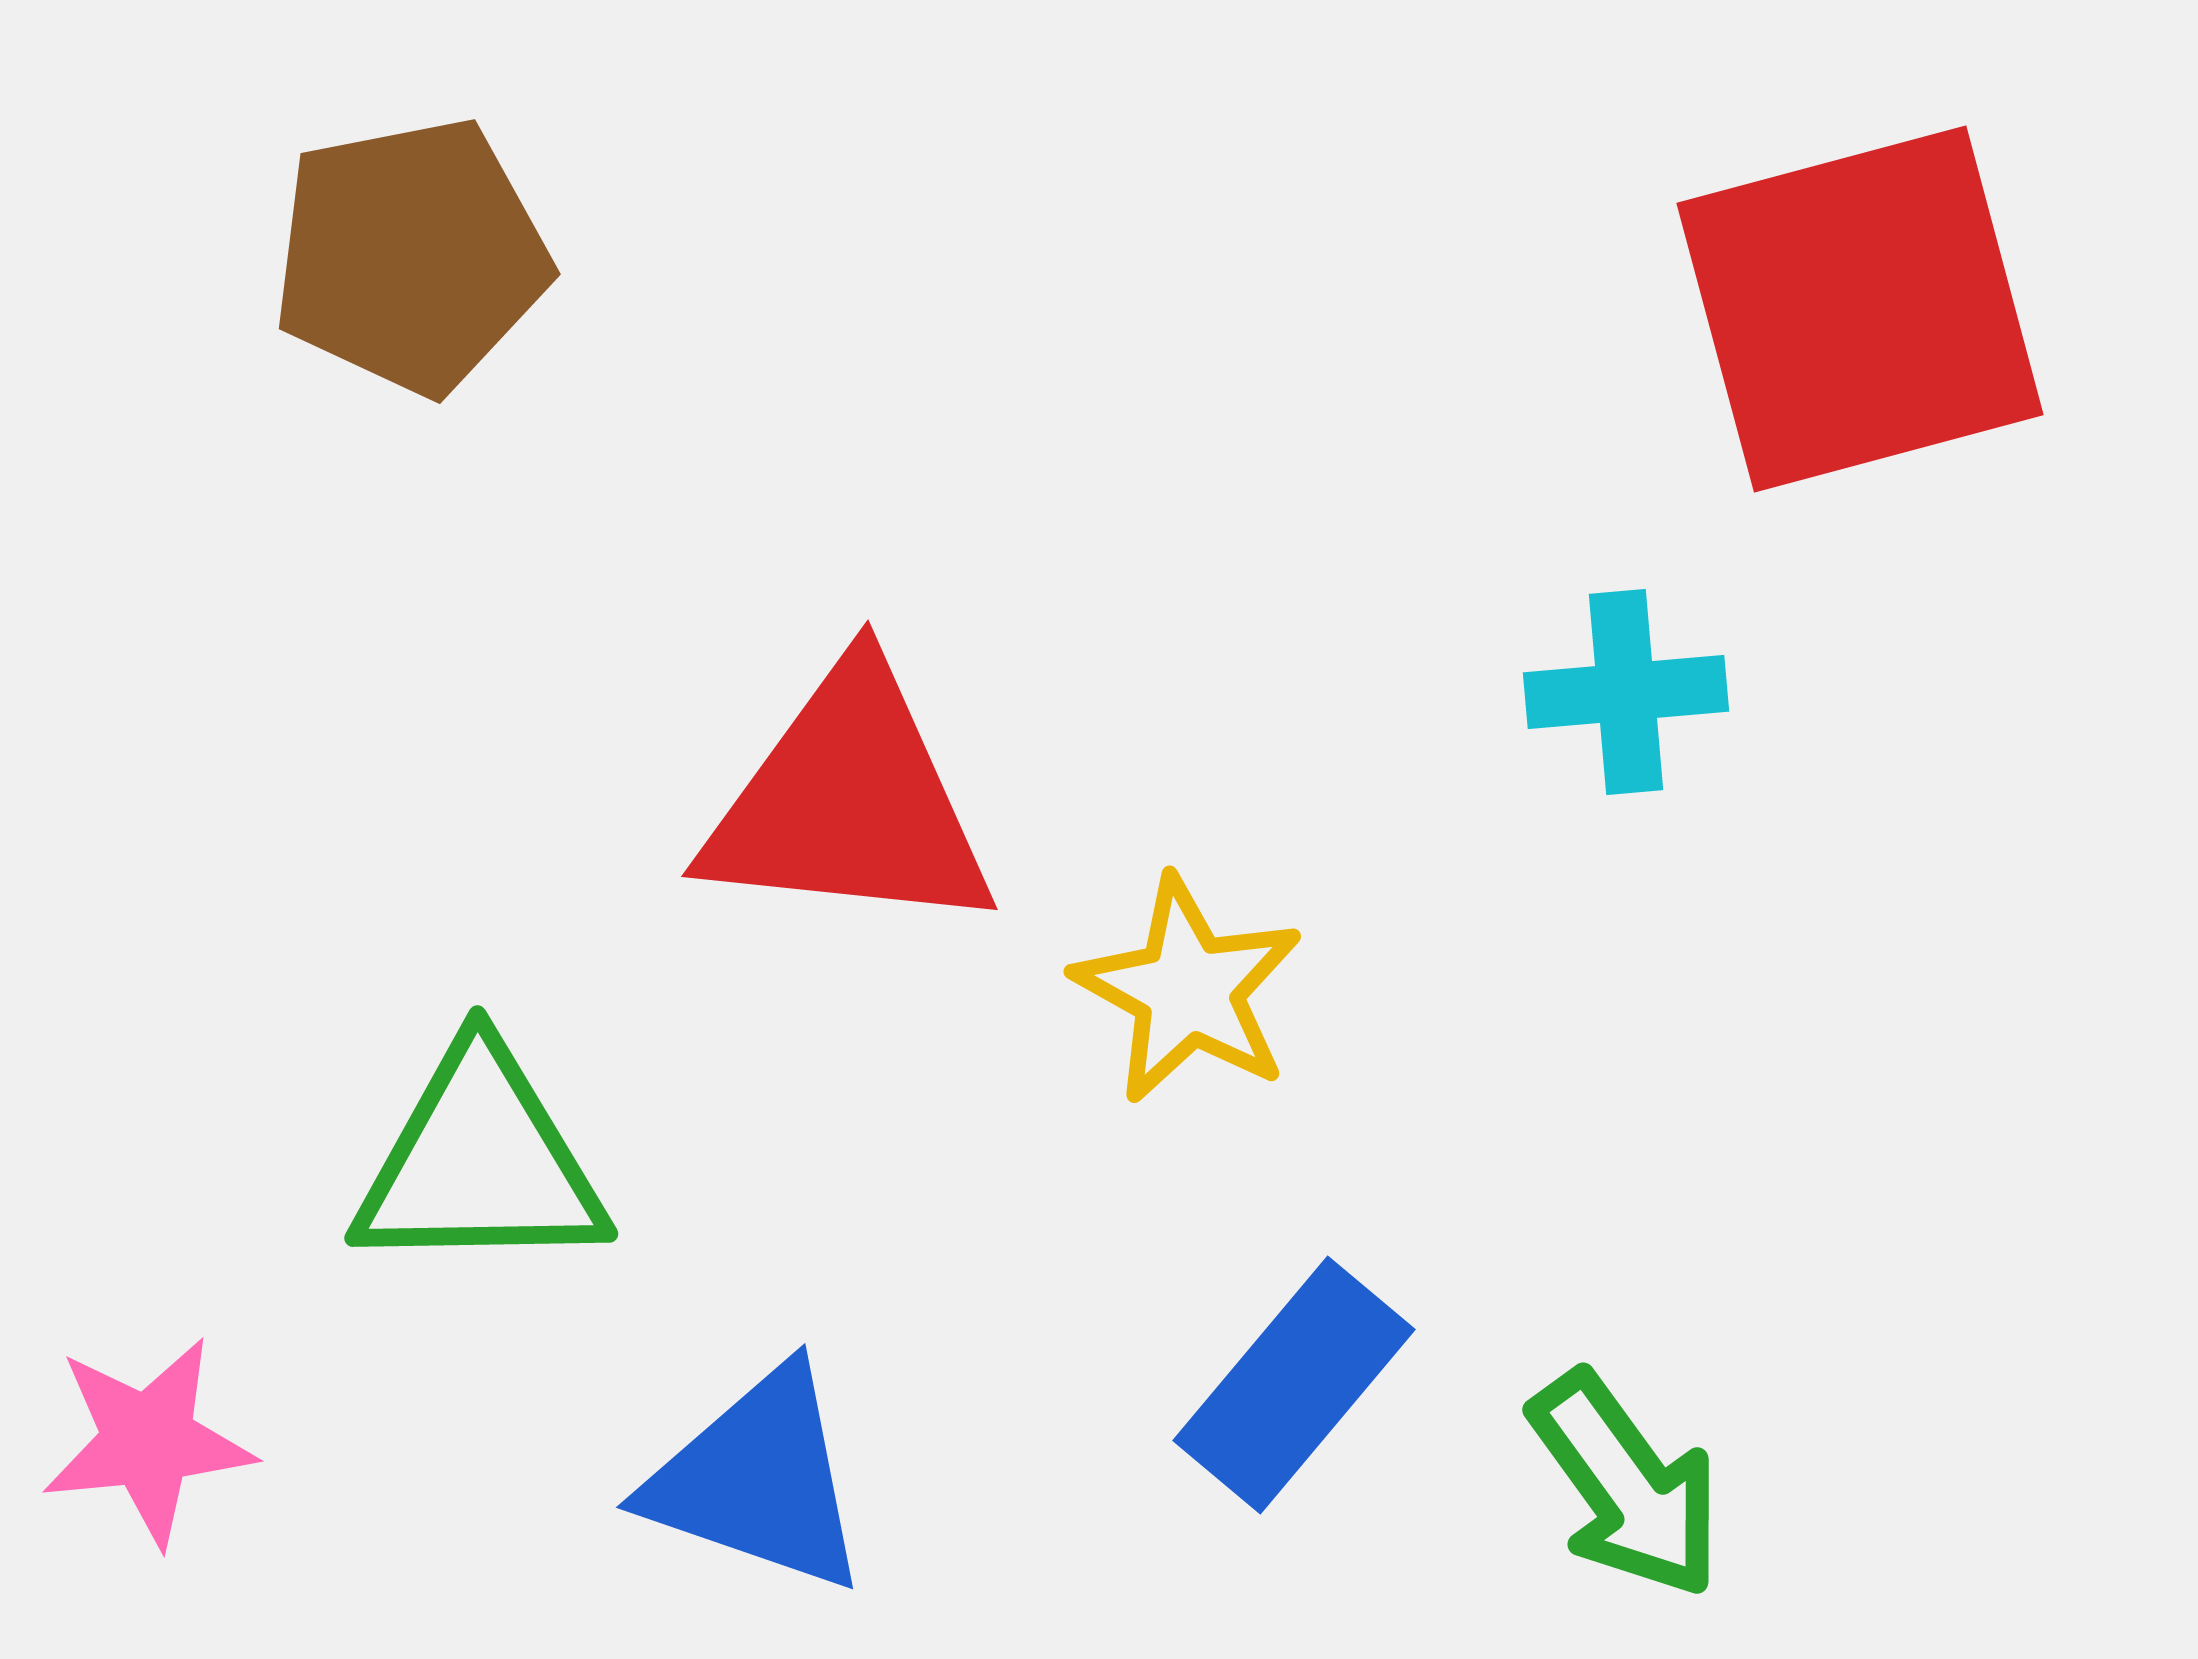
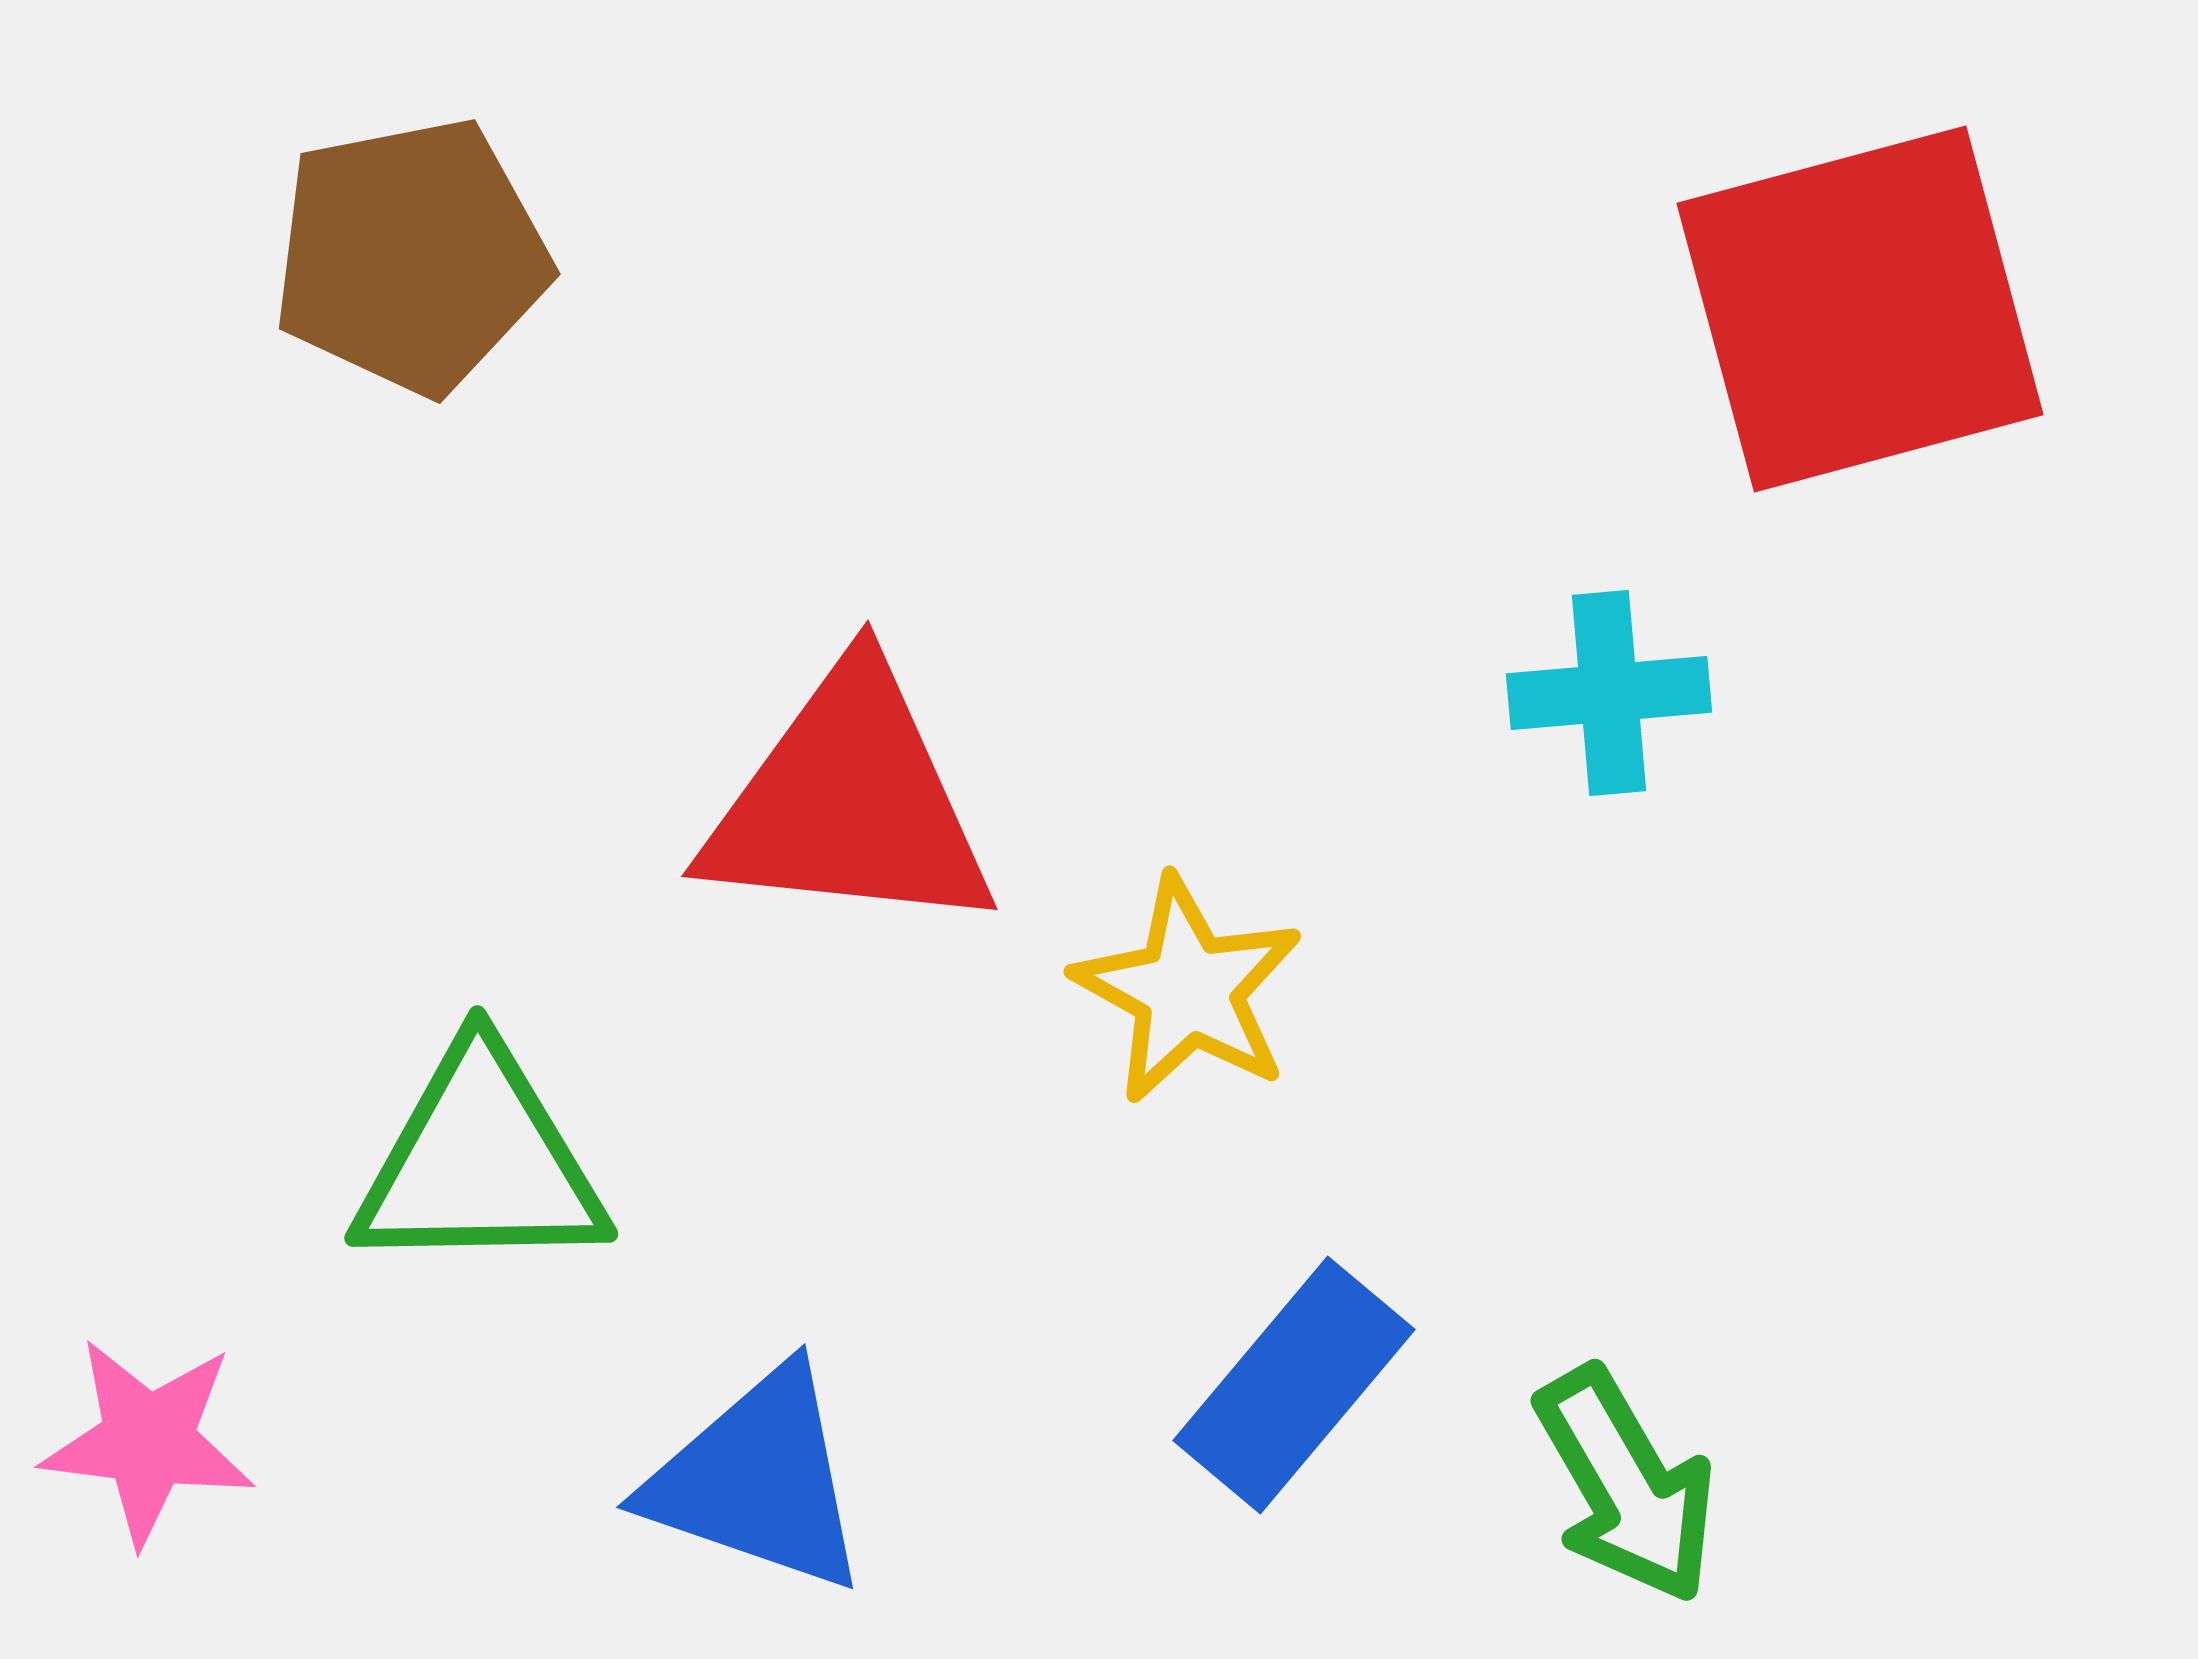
cyan cross: moved 17 px left, 1 px down
pink star: rotated 13 degrees clockwise
green arrow: rotated 6 degrees clockwise
